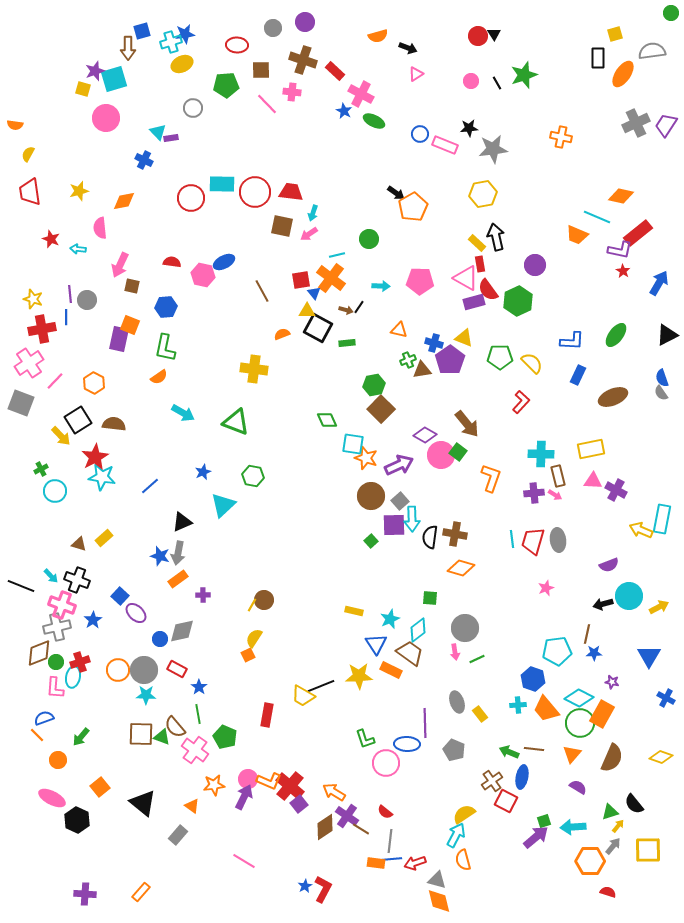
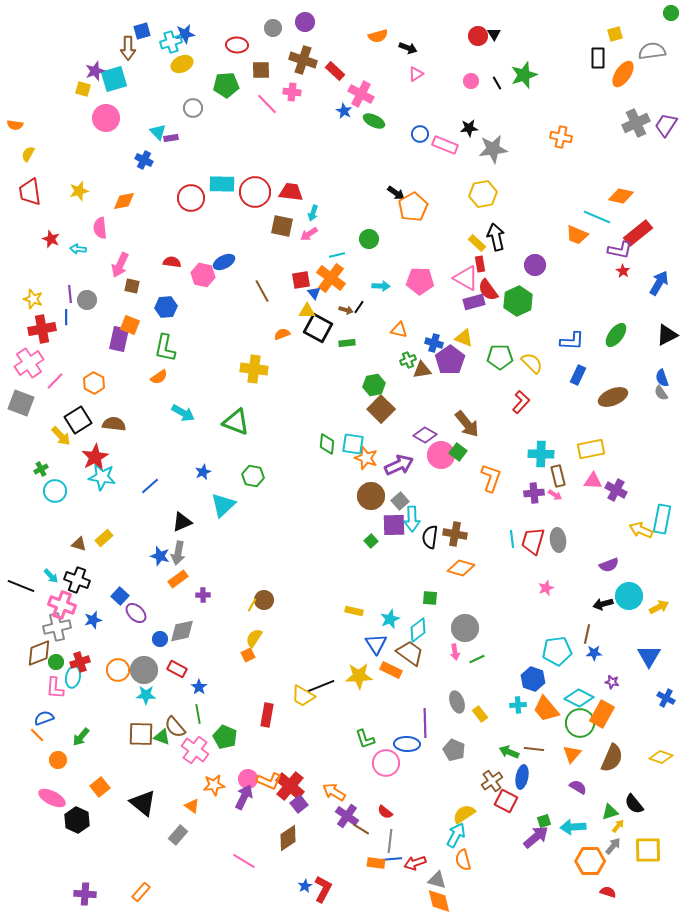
green diamond at (327, 420): moved 24 px down; rotated 30 degrees clockwise
blue star at (93, 620): rotated 18 degrees clockwise
brown diamond at (325, 827): moved 37 px left, 11 px down
